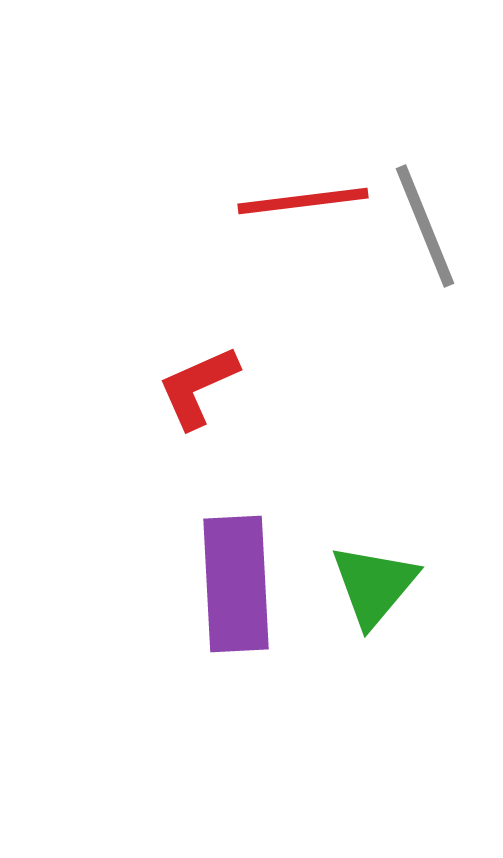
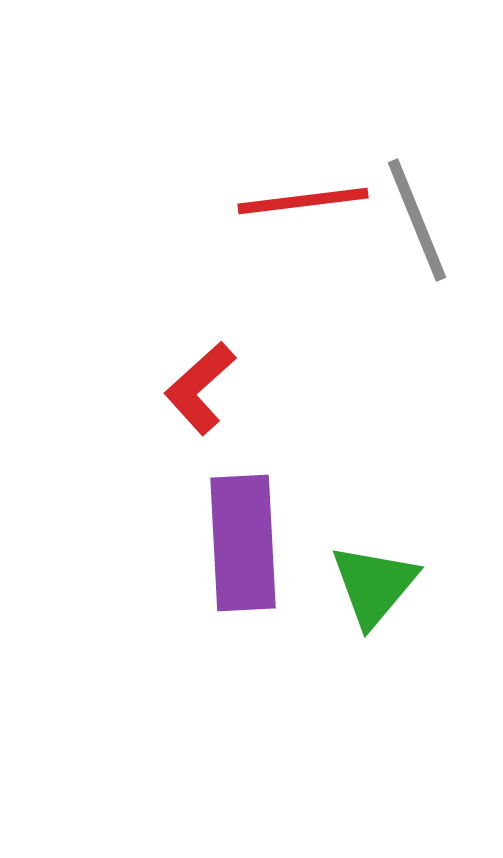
gray line: moved 8 px left, 6 px up
red L-shape: moved 2 px right, 1 px down; rotated 18 degrees counterclockwise
purple rectangle: moved 7 px right, 41 px up
